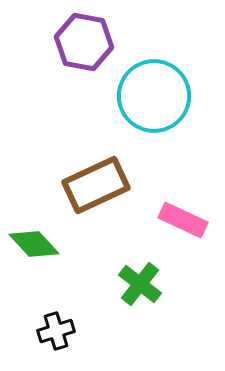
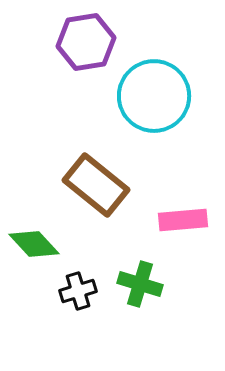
purple hexagon: moved 2 px right; rotated 20 degrees counterclockwise
brown rectangle: rotated 64 degrees clockwise
pink rectangle: rotated 30 degrees counterclockwise
green cross: rotated 21 degrees counterclockwise
black cross: moved 22 px right, 40 px up
